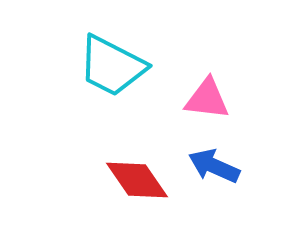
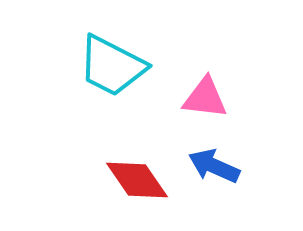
pink triangle: moved 2 px left, 1 px up
